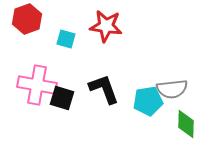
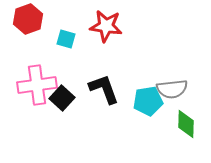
red hexagon: moved 1 px right
pink cross: rotated 18 degrees counterclockwise
black square: rotated 25 degrees clockwise
